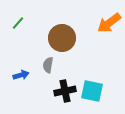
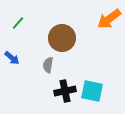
orange arrow: moved 4 px up
blue arrow: moved 9 px left, 17 px up; rotated 56 degrees clockwise
